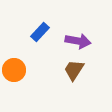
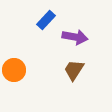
blue rectangle: moved 6 px right, 12 px up
purple arrow: moved 3 px left, 4 px up
